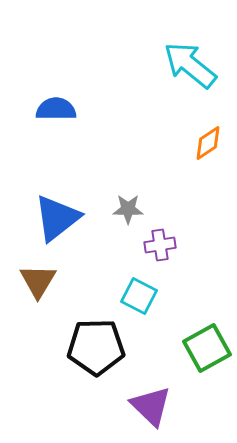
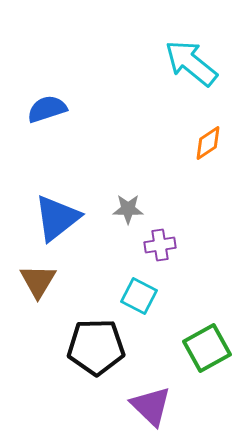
cyan arrow: moved 1 px right, 2 px up
blue semicircle: moved 9 px left; rotated 18 degrees counterclockwise
